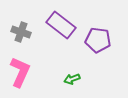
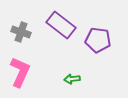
green arrow: rotated 14 degrees clockwise
